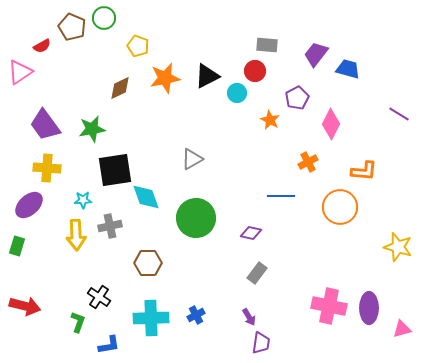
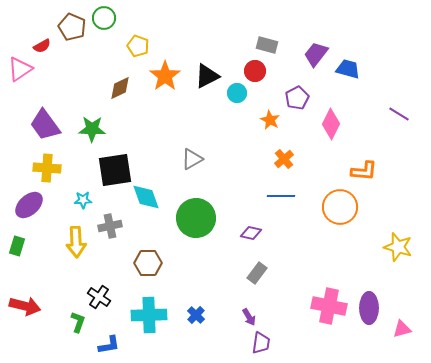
gray rectangle at (267, 45): rotated 10 degrees clockwise
pink triangle at (20, 72): moved 3 px up
orange star at (165, 78): moved 2 px up; rotated 24 degrees counterclockwise
green star at (92, 129): rotated 12 degrees clockwise
orange cross at (308, 162): moved 24 px left, 3 px up; rotated 12 degrees counterclockwise
yellow arrow at (76, 235): moved 7 px down
blue cross at (196, 315): rotated 18 degrees counterclockwise
cyan cross at (151, 318): moved 2 px left, 3 px up
